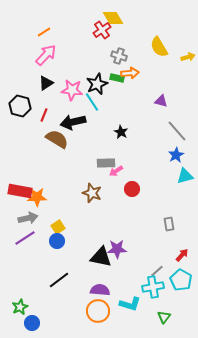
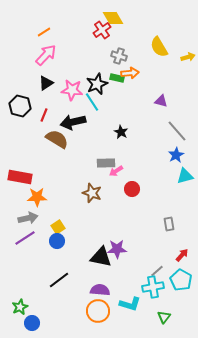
red rectangle at (20, 191): moved 14 px up
